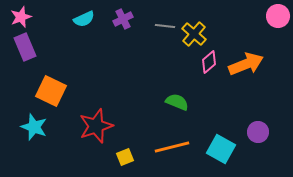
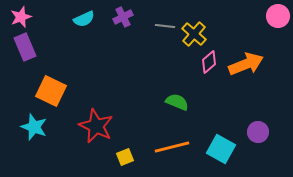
purple cross: moved 2 px up
red star: rotated 28 degrees counterclockwise
